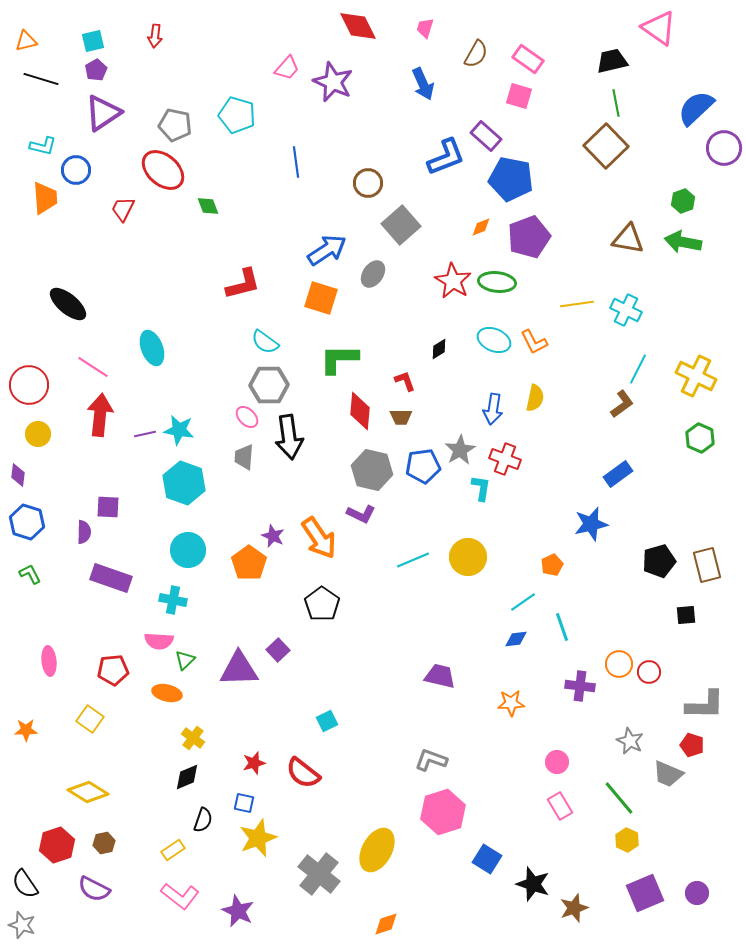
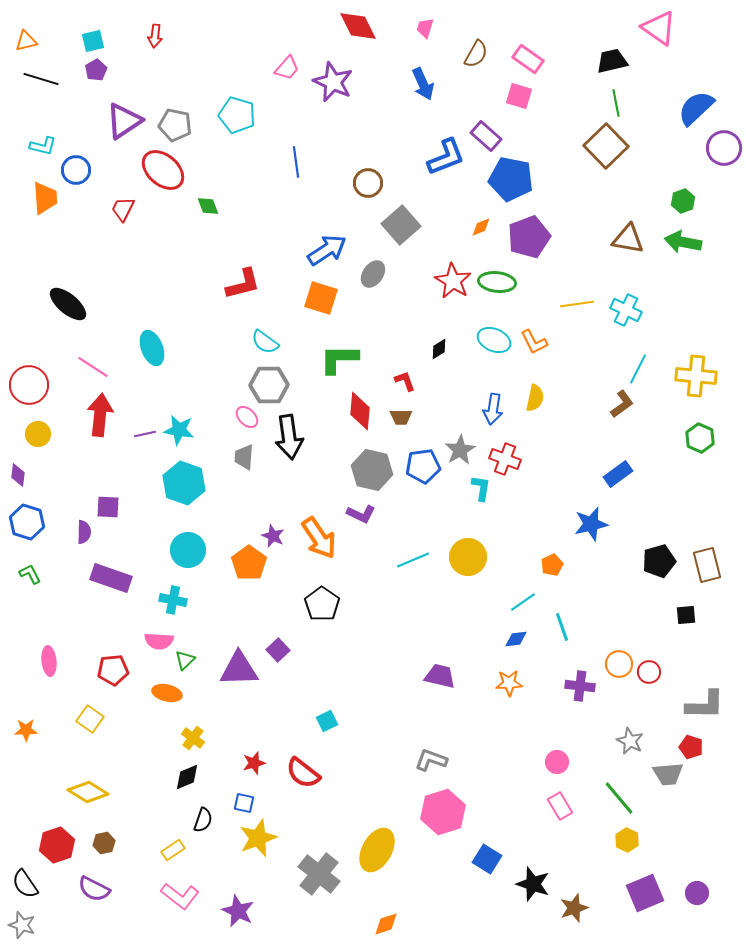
purple triangle at (103, 113): moved 21 px right, 8 px down
yellow cross at (696, 376): rotated 21 degrees counterclockwise
orange star at (511, 703): moved 2 px left, 20 px up
red pentagon at (692, 745): moved 1 px left, 2 px down
gray trapezoid at (668, 774): rotated 28 degrees counterclockwise
